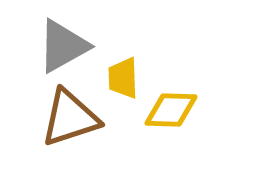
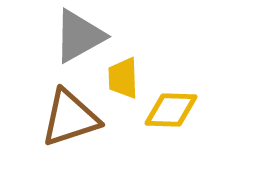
gray triangle: moved 16 px right, 10 px up
